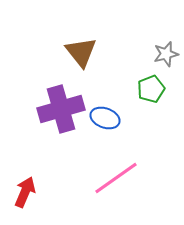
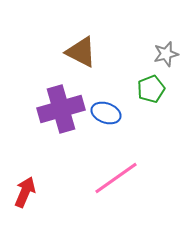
brown triangle: rotated 24 degrees counterclockwise
blue ellipse: moved 1 px right, 5 px up
